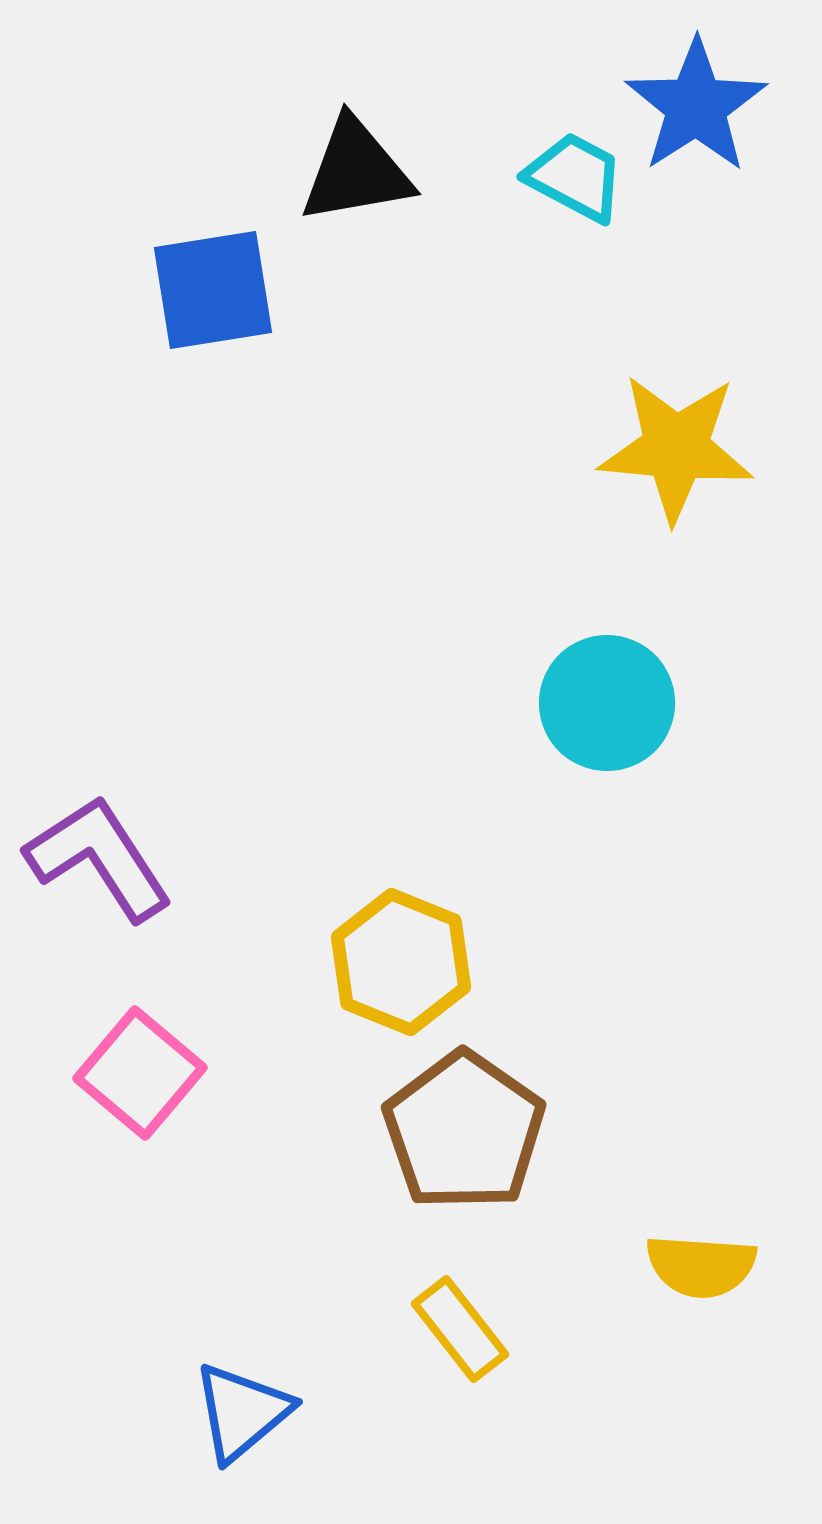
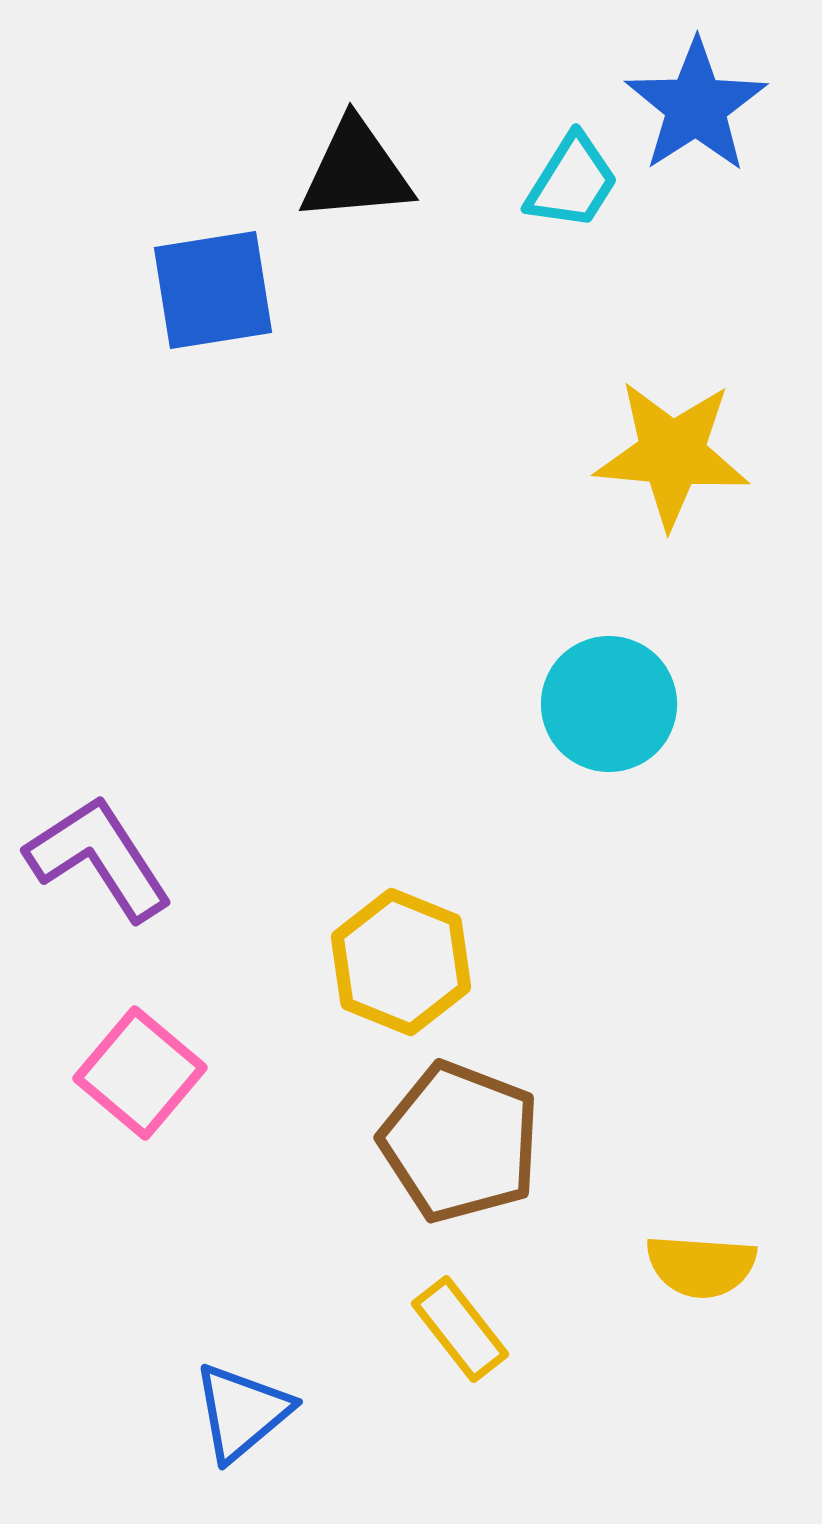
black triangle: rotated 5 degrees clockwise
cyan trapezoid: moved 3 px left, 5 px down; rotated 94 degrees clockwise
yellow star: moved 4 px left, 6 px down
cyan circle: moved 2 px right, 1 px down
brown pentagon: moved 4 px left, 11 px down; rotated 14 degrees counterclockwise
